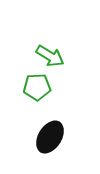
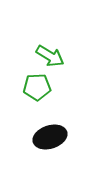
black ellipse: rotated 40 degrees clockwise
